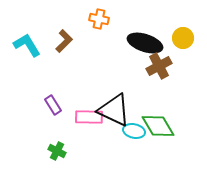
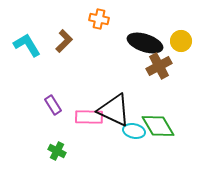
yellow circle: moved 2 px left, 3 px down
